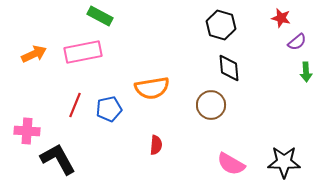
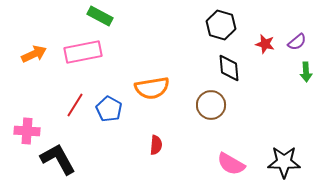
red star: moved 16 px left, 26 px down
red line: rotated 10 degrees clockwise
blue pentagon: rotated 30 degrees counterclockwise
